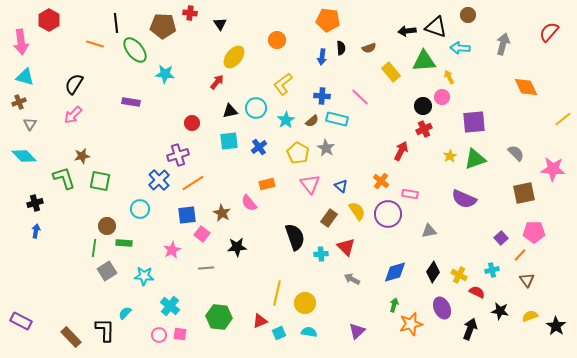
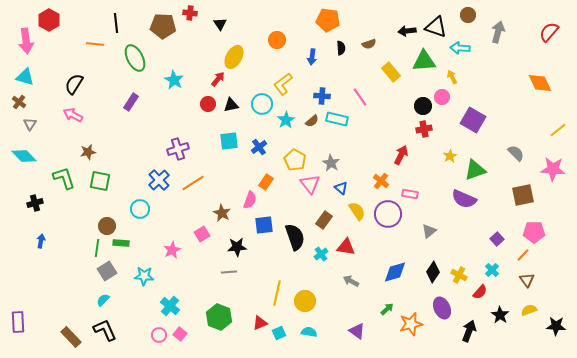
pink arrow at (21, 42): moved 5 px right, 1 px up
orange line at (95, 44): rotated 12 degrees counterclockwise
gray arrow at (503, 44): moved 5 px left, 12 px up
brown semicircle at (369, 48): moved 4 px up
green ellipse at (135, 50): moved 8 px down; rotated 12 degrees clockwise
yellow ellipse at (234, 57): rotated 10 degrees counterclockwise
blue arrow at (322, 57): moved 10 px left
cyan star at (165, 74): moved 9 px right, 6 px down; rotated 24 degrees clockwise
yellow arrow at (449, 77): moved 3 px right
red arrow at (217, 82): moved 1 px right, 3 px up
orange diamond at (526, 87): moved 14 px right, 4 px up
pink line at (360, 97): rotated 12 degrees clockwise
brown cross at (19, 102): rotated 32 degrees counterclockwise
purple rectangle at (131, 102): rotated 66 degrees counterclockwise
cyan circle at (256, 108): moved 6 px right, 4 px up
black triangle at (230, 111): moved 1 px right, 6 px up
pink arrow at (73, 115): rotated 72 degrees clockwise
yellow line at (563, 119): moved 5 px left, 11 px down
purple square at (474, 122): moved 1 px left, 2 px up; rotated 35 degrees clockwise
red circle at (192, 123): moved 16 px right, 19 px up
red cross at (424, 129): rotated 14 degrees clockwise
gray star at (326, 148): moved 5 px right, 15 px down
red arrow at (401, 151): moved 4 px down
yellow pentagon at (298, 153): moved 3 px left, 7 px down
purple cross at (178, 155): moved 6 px up
brown star at (82, 156): moved 6 px right, 4 px up
green triangle at (475, 159): moved 11 px down
orange rectangle at (267, 184): moved 1 px left, 2 px up; rotated 42 degrees counterclockwise
blue triangle at (341, 186): moved 2 px down
brown square at (524, 193): moved 1 px left, 2 px down
pink semicircle at (249, 203): moved 1 px right, 3 px up; rotated 120 degrees counterclockwise
blue square at (187, 215): moved 77 px right, 10 px down
brown rectangle at (329, 218): moved 5 px left, 2 px down
blue arrow at (36, 231): moved 5 px right, 10 px down
gray triangle at (429, 231): rotated 28 degrees counterclockwise
pink square at (202, 234): rotated 21 degrees clockwise
purple square at (501, 238): moved 4 px left, 1 px down
green rectangle at (124, 243): moved 3 px left
red triangle at (346, 247): rotated 36 degrees counterclockwise
green line at (94, 248): moved 3 px right
cyan cross at (321, 254): rotated 32 degrees counterclockwise
orange line at (520, 255): moved 3 px right
gray line at (206, 268): moved 23 px right, 4 px down
cyan cross at (492, 270): rotated 32 degrees counterclockwise
gray arrow at (352, 279): moved 1 px left, 2 px down
red semicircle at (477, 292): moved 3 px right; rotated 105 degrees clockwise
yellow circle at (305, 303): moved 2 px up
green arrow at (394, 305): moved 7 px left, 4 px down; rotated 32 degrees clockwise
black star at (500, 311): moved 4 px down; rotated 24 degrees clockwise
cyan semicircle at (125, 313): moved 22 px left, 13 px up
yellow semicircle at (530, 316): moved 1 px left, 6 px up
green hexagon at (219, 317): rotated 15 degrees clockwise
purple rectangle at (21, 321): moved 3 px left, 1 px down; rotated 60 degrees clockwise
red triangle at (260, 321): moved 2 px down
black star at (556, 326): rotated 30 degrees counterclockwise
black arrow at (470, 329): moved 1 px left, 2 px down
black L-shape at (105, 330): rotated 25 degrees counterclockwise
purple triangle at (357, 331): rotated 42 degrees counterclockwise
pink square at (180, 334): rotated 32 degrees clockwise
